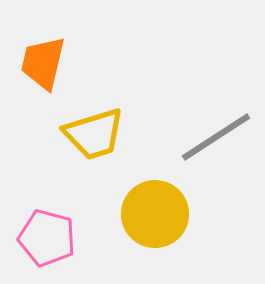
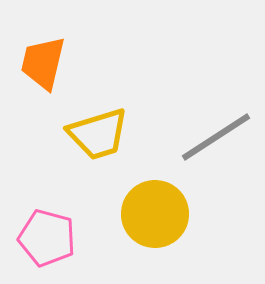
yellow trapezoid: moved 4 px right
